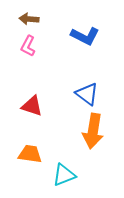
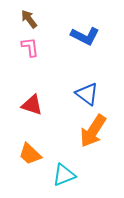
brown arrow: rotated 48 degrees clockwise
pink L-shape: moved 2 px right, 1 px down; rotated 145 degrees clockwise
red triangle: moved 1 px up
orange arrow: rotated 24 degrees clockwise
orange trapezoid: rotated 145 degrees counterclockwise
